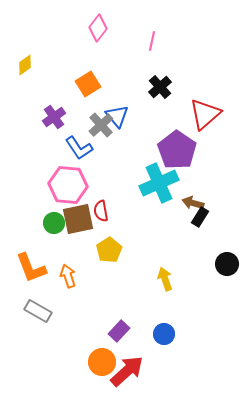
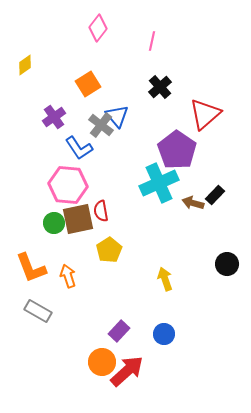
gray cross: rotated 10 degrees counterclockwise
black rectangle: moved 15 px right, 22 px up; rotated 12 degrees clockwise
